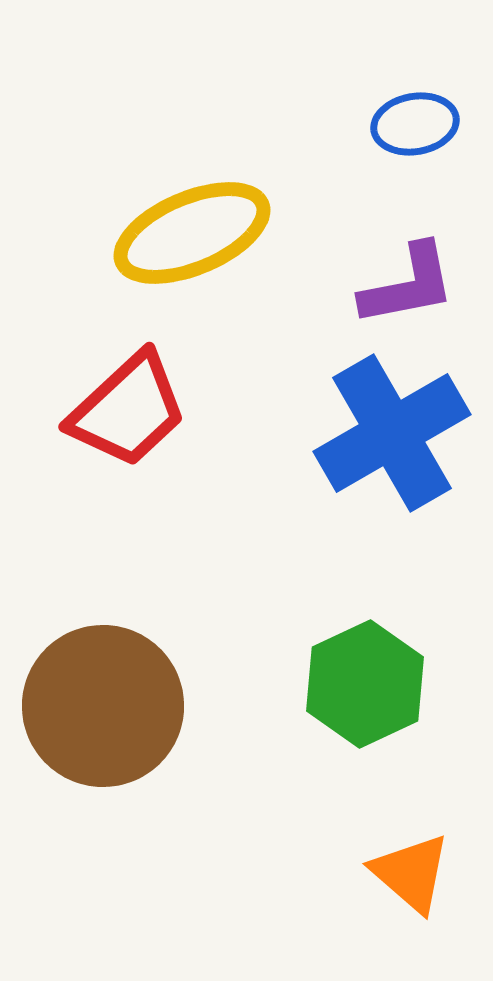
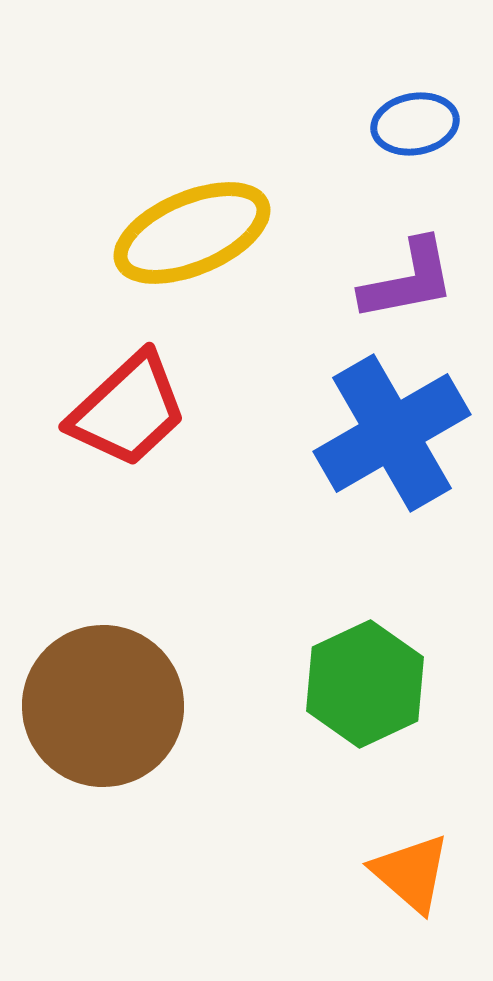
purple L-shape: moved 5 px up
